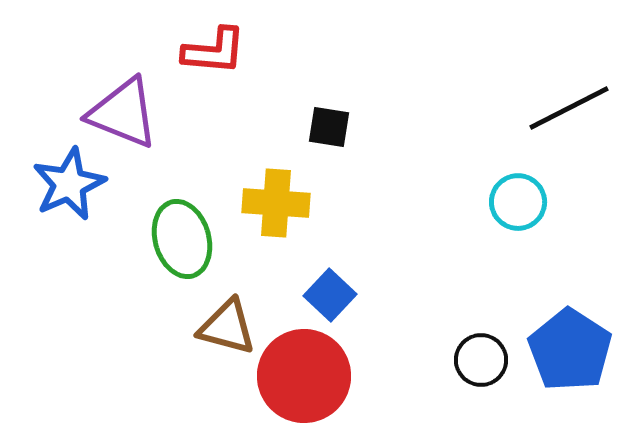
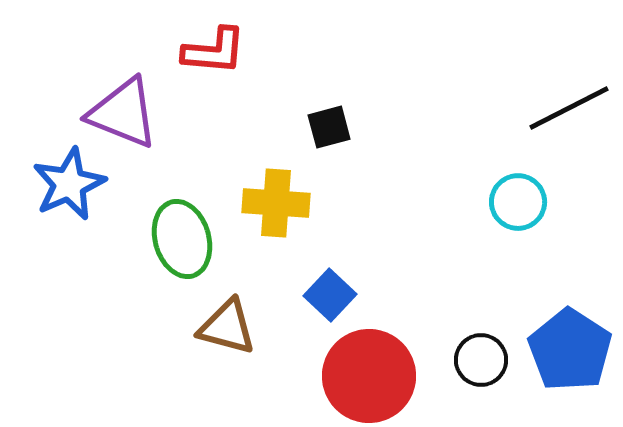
black square: rotated 24 degrees counterclockwise
red circle: moved 65 px right
